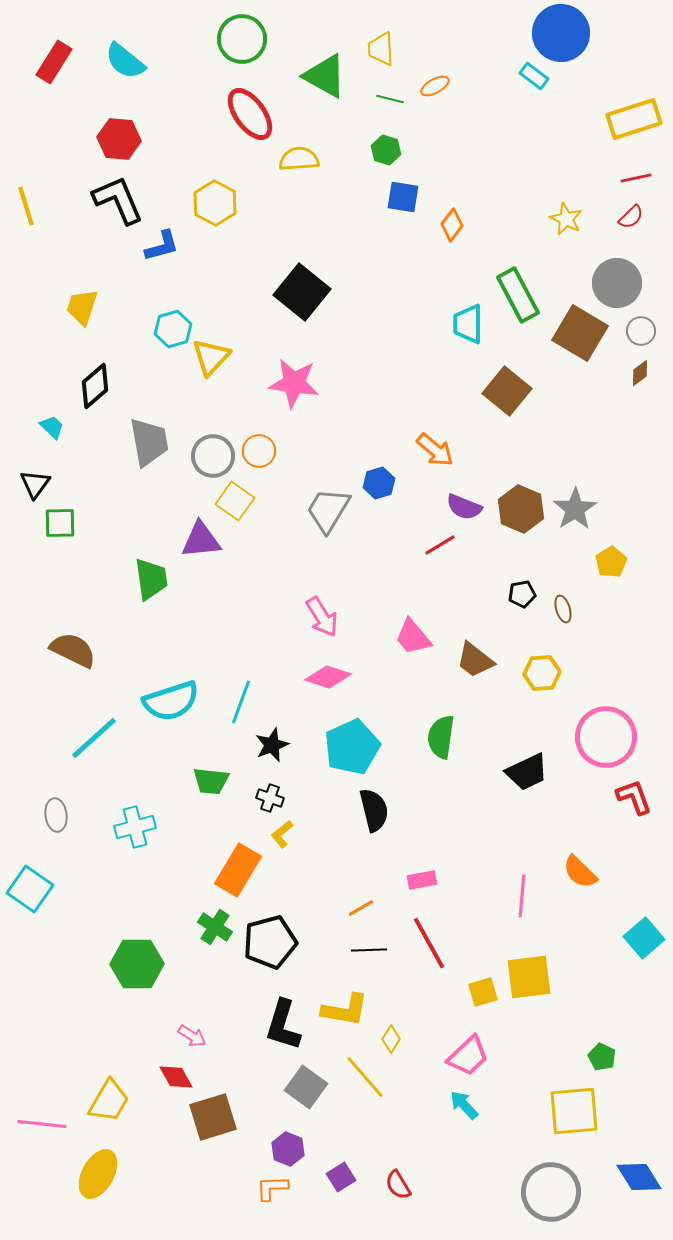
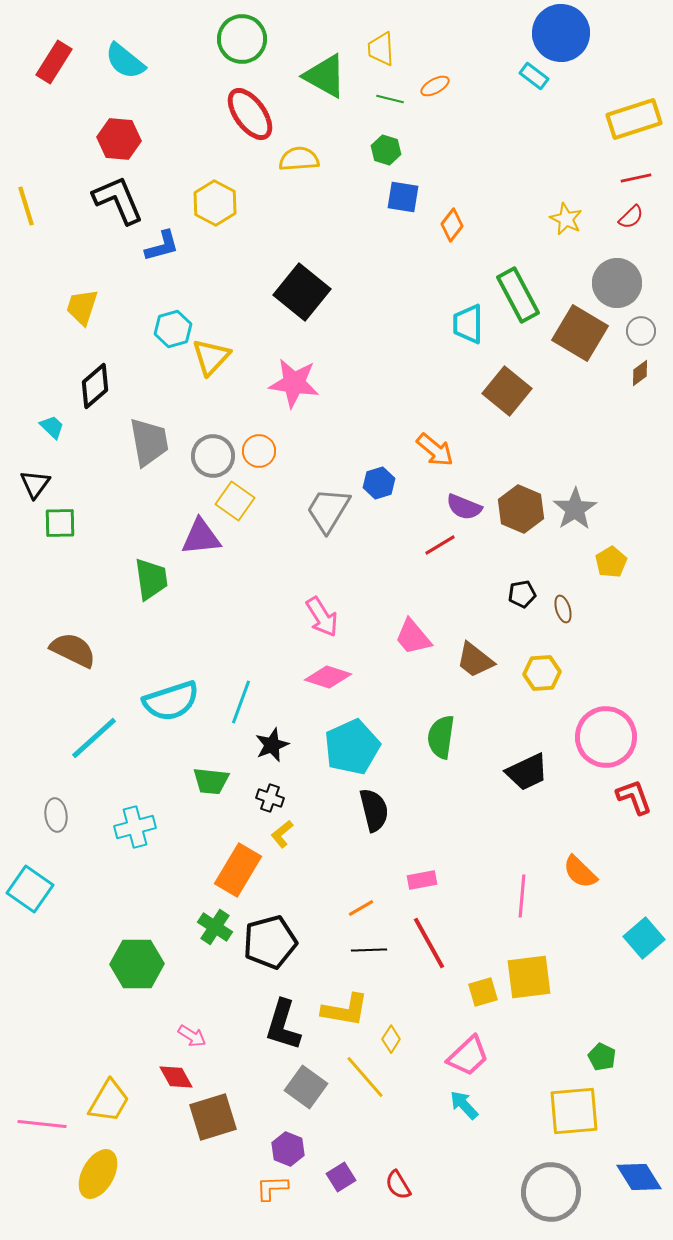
purple triangle at (201, 540): moved 3 px up
